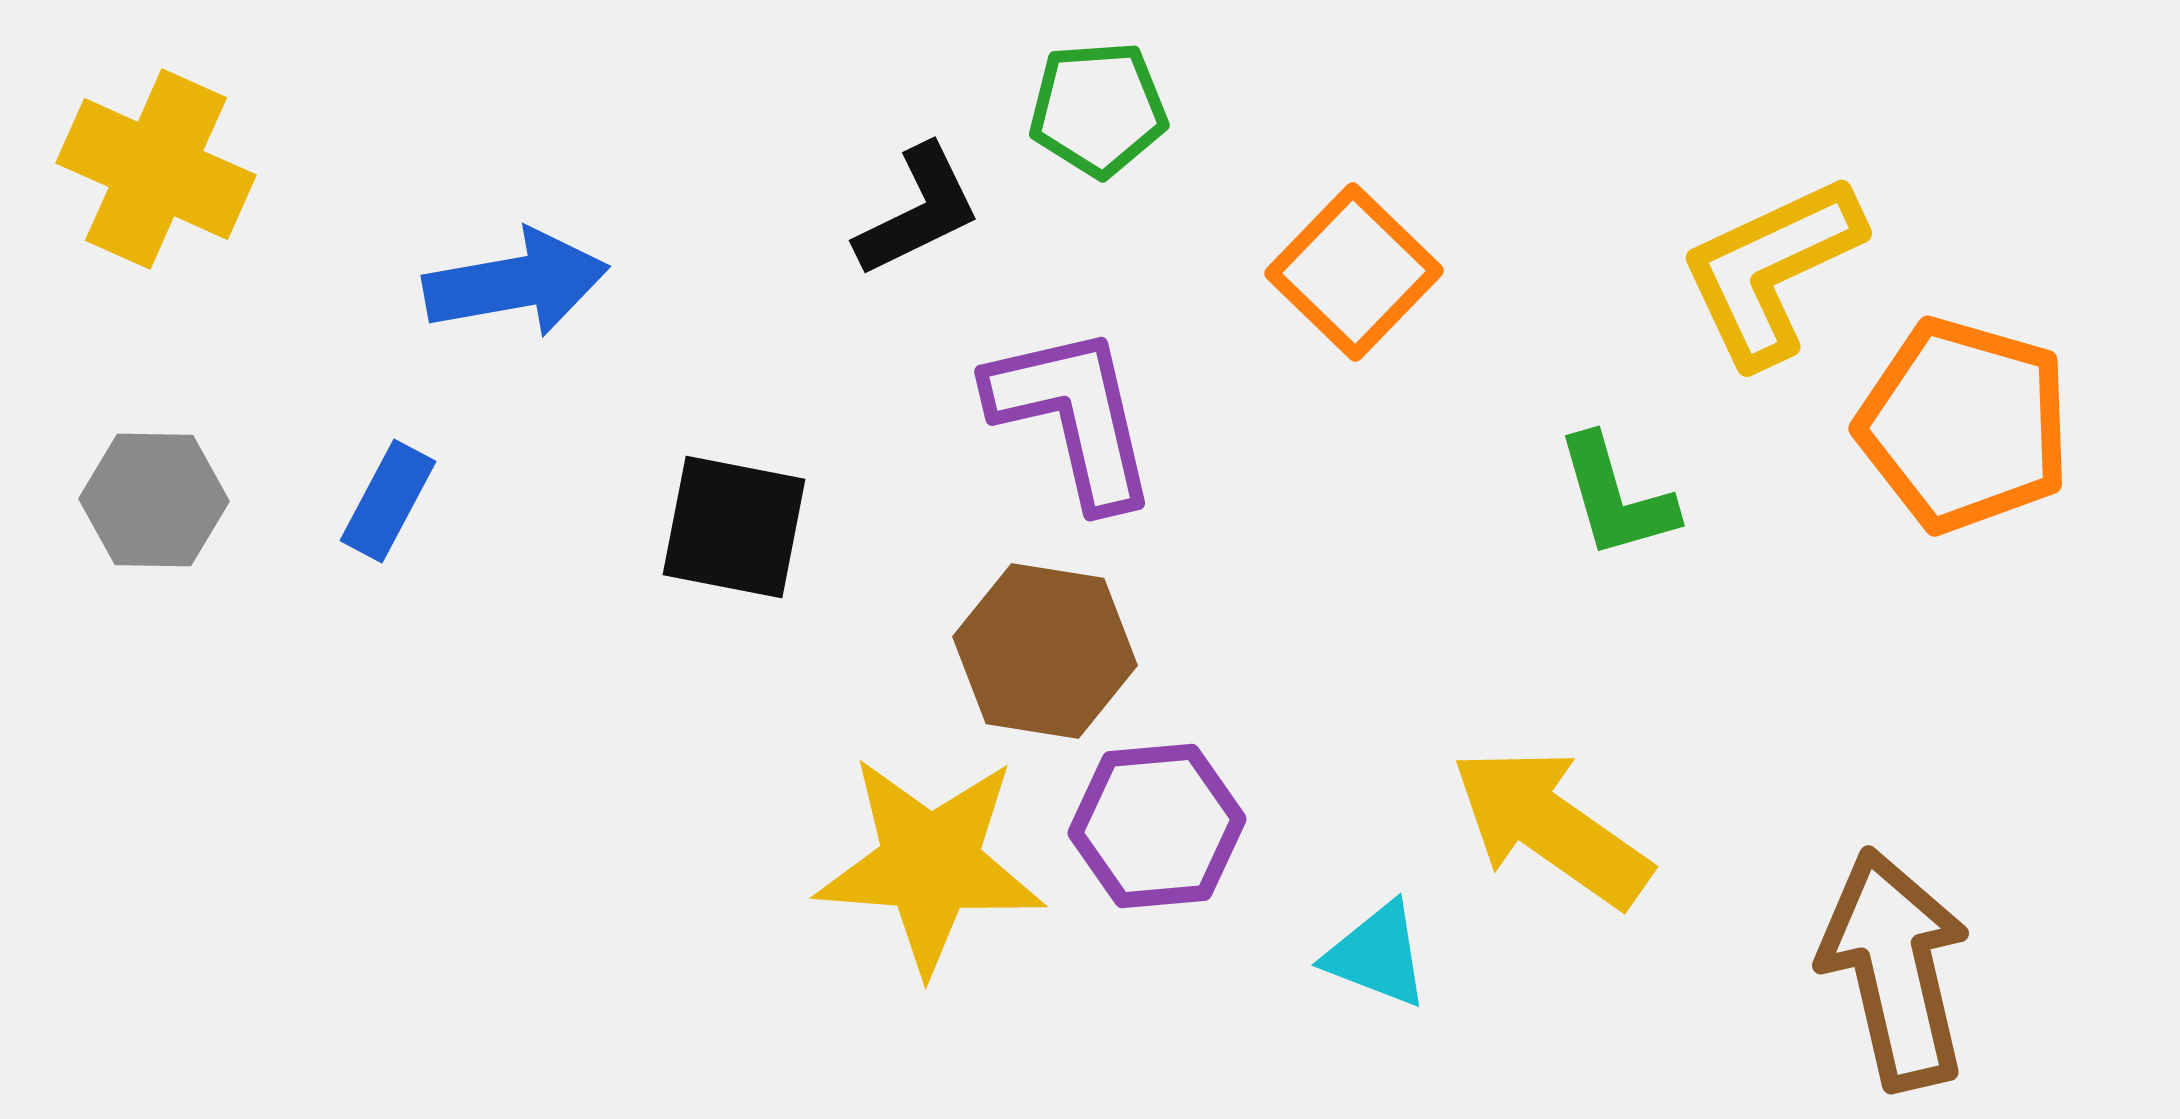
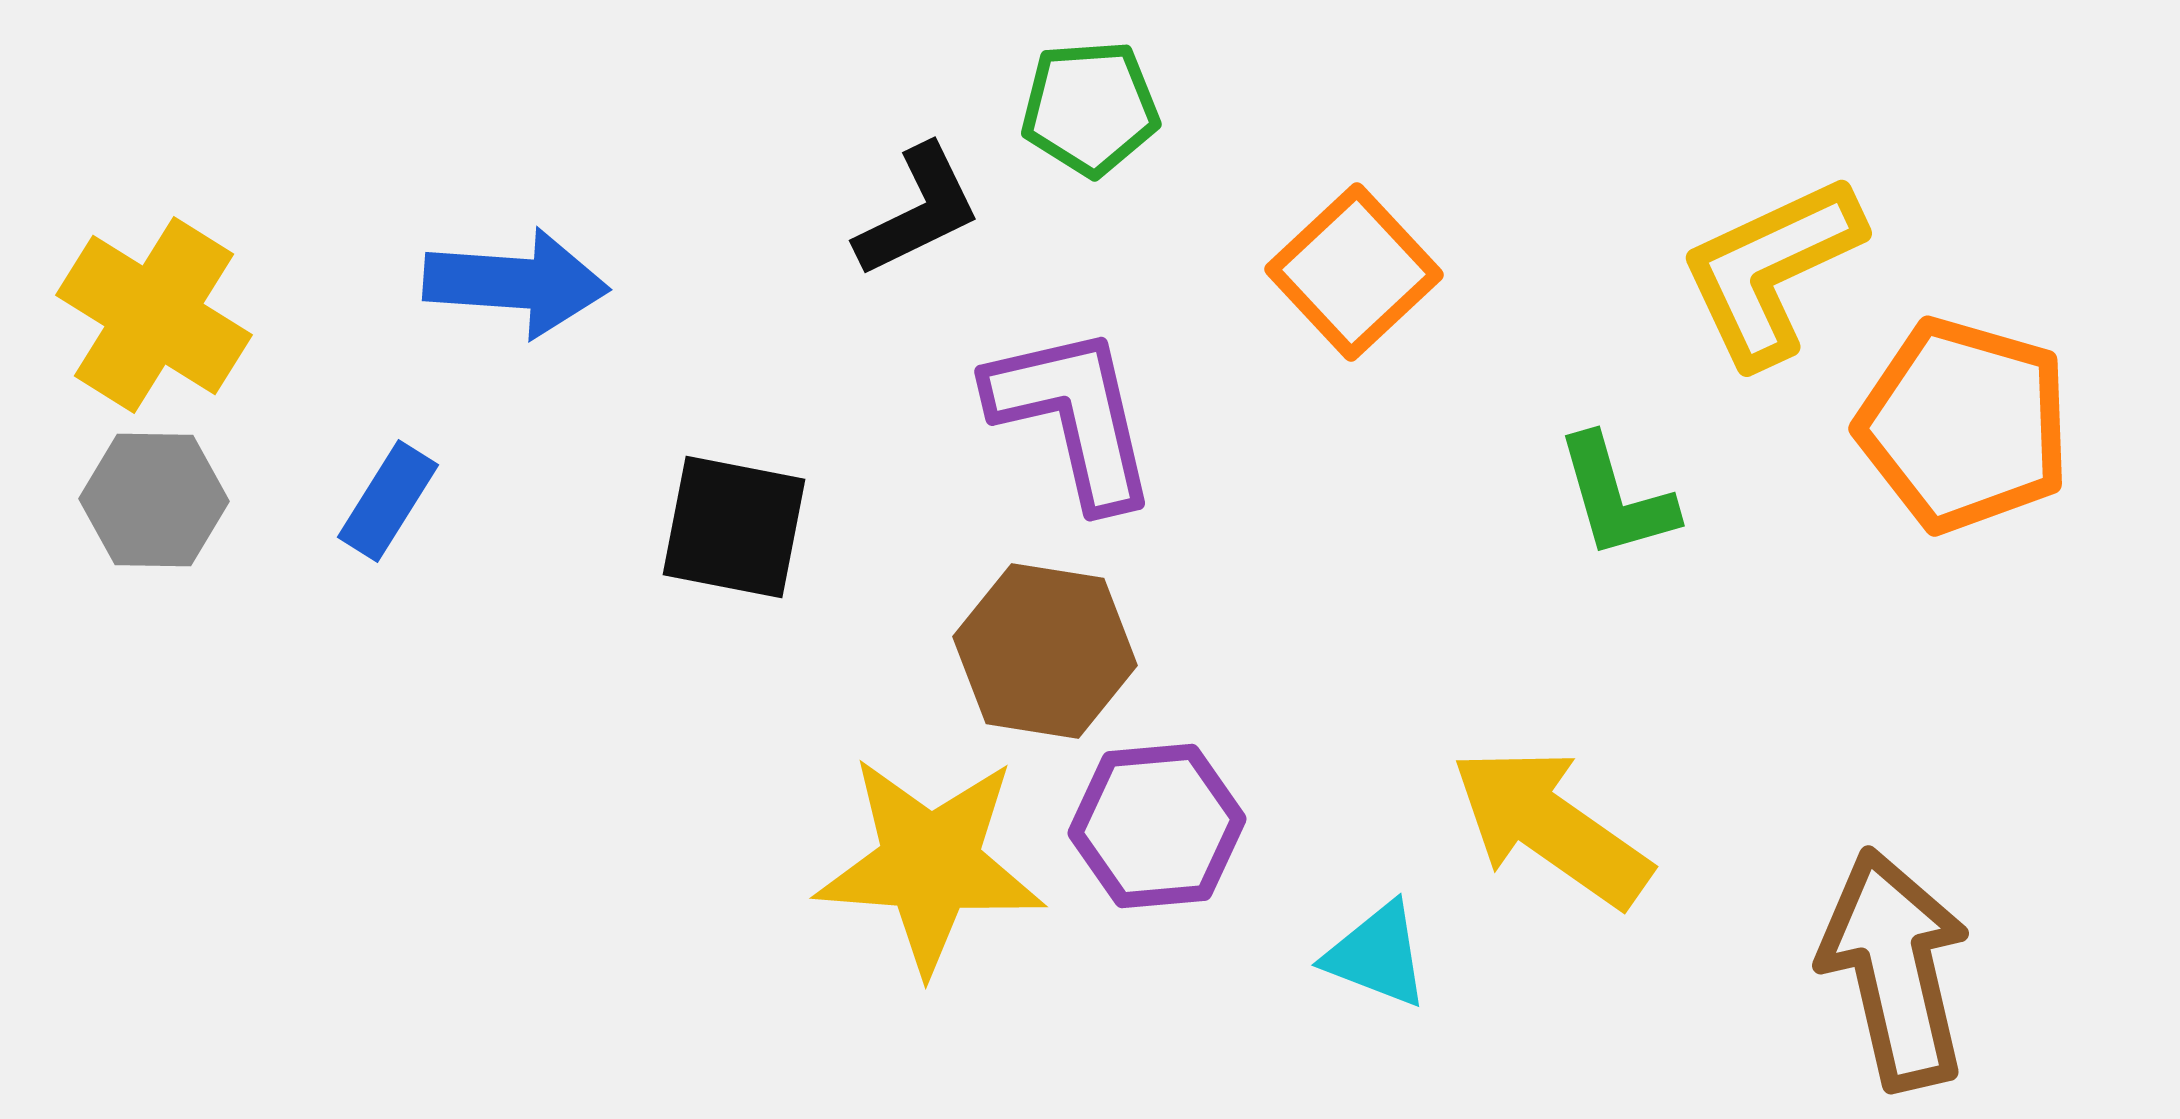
green pentagon: moved 8 px left, 1 px up
yellow cross: moved 2 px left, 146 px down; rotated 8 degrees clockwise
orange square: rotated 3 degrees clockwise
blue arrow: rotated 14 degrees clockwise
blue rectangle: rotated 4 degrees clockwise
